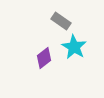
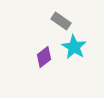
purple diamond: moved 1 px up
